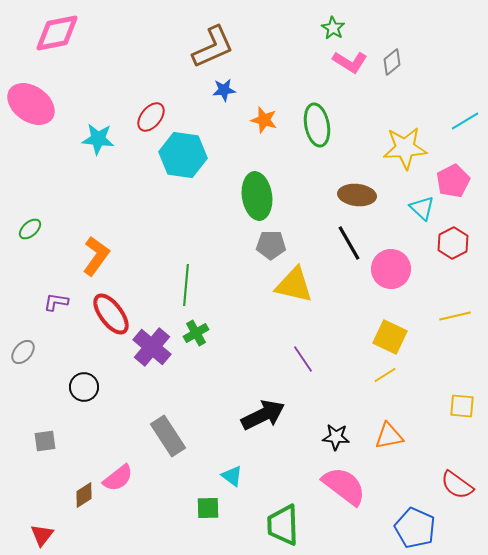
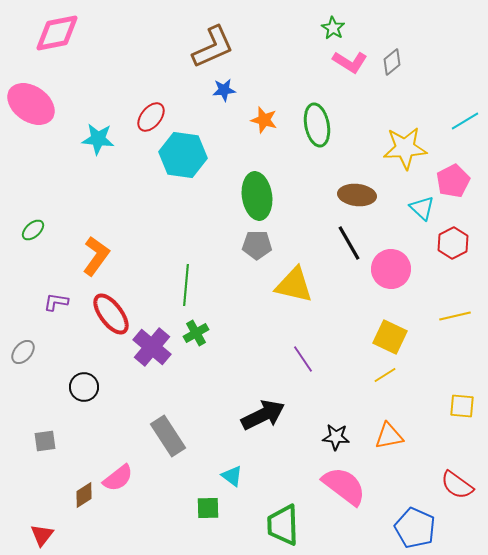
green ellipse at (30, 229): moved 3 px right, 1 px down
gray pentagon at (271, 245): moved 14 px left
